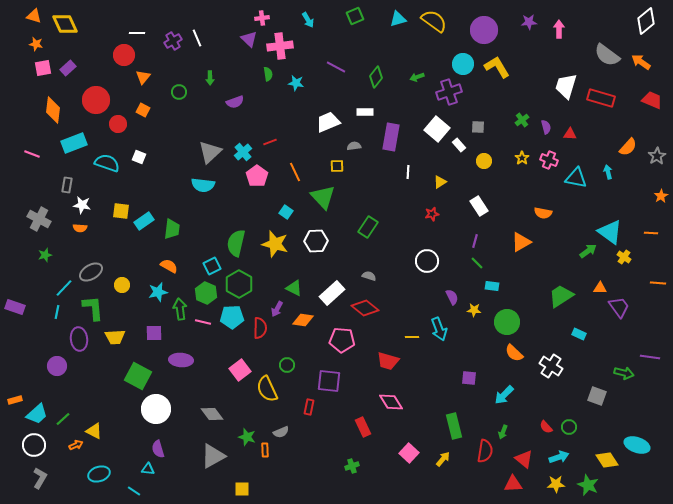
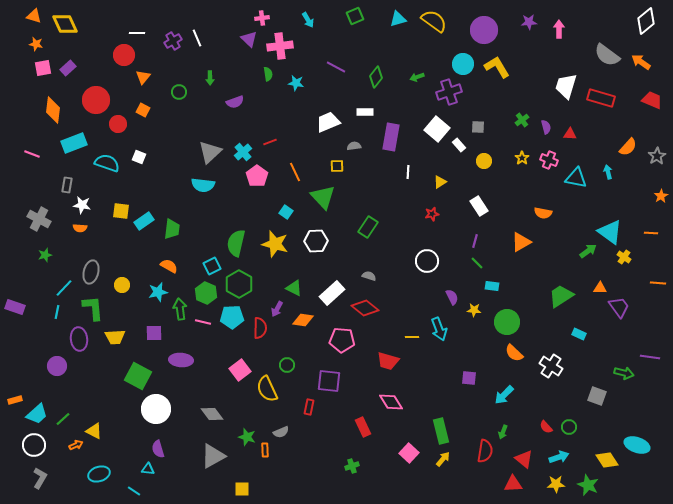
gray ellipse at (91, 272): rotated 45 degrees counterclockwise
green rectangle at (454, 426): moved 13 px left, 5 px down
